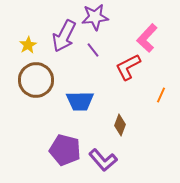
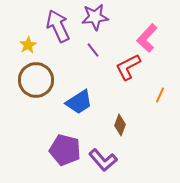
purple arrow: moved 6 px left, 10 px up; rotated 128 degrees clockwise
orange line: moved 1 px left
blue trapezoid: moved 1 px left, 1 px down; rotated 32 degrees counterclockwise
